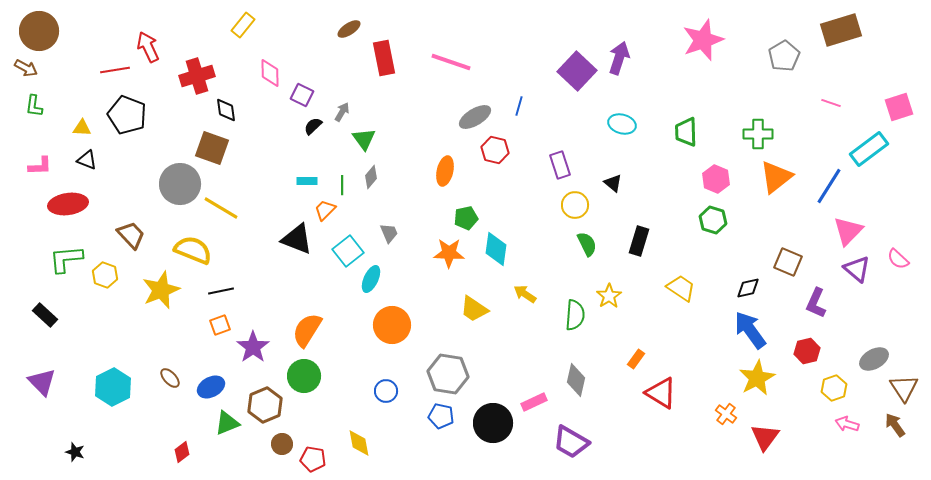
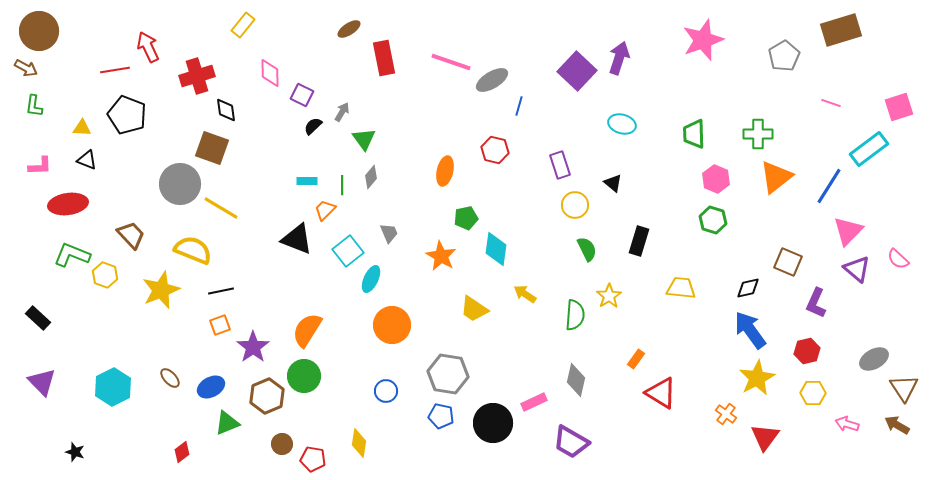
gray ellipse at (475, 117): moved 17 px right, 37 px up
green trapezoid at (686, 132): moved 8 px right, 2 px down
green semicircle at (587, 244): moved 5 px down
orange star at (449, 253): moved 8 px left, 3 px down; rotated 28 degrees clockwise
green L-shape at (66, 259): moved 6 px right, 4 px up; rotated 27 degrees clockwise
yellow trapezoid at (681, 288): rotated 28 degrees counterclockwise
black rectangle at (45, 315): moved 7 px left, 3 px down
yellow hexagon at (834, 388): moved 21 px left, 5 px down; rotated 20 degrees clockwise
brown hexagon at (265, 405): moved 2 px right, 9 px up
brown arrow at (895, 425): moved 2 px right; rotated 25 degrees counterclockwise
yellow diamond at (359, 443): rotated 20 degrees clockwise
